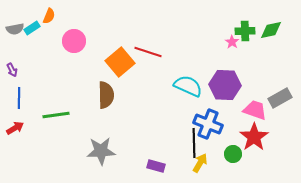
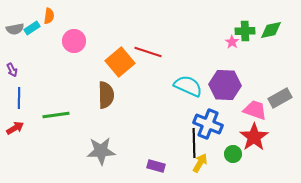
orange semicircle: rotated 14 degrees counterclockwise
